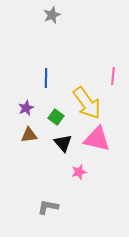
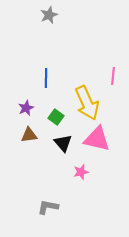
gray star: moved 3 px left
yellow arrow: rotated 12 degrees clockwise
pink star: moved 2 px right
